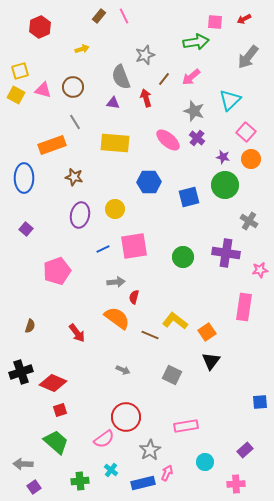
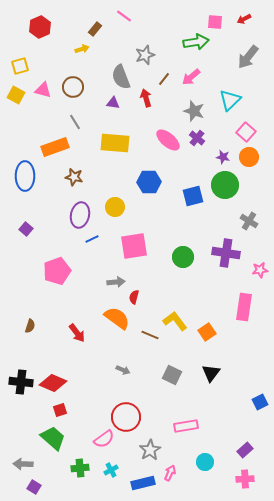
brown rectangle at (99, 16): moved 4 px left, 13 px down
pink line at (124, 16): rotated 28 degrees counterclockwise
yellow square at (20, 71): moved 5 px up
orange rectangle at (52, 145): moved 3 px right, 2 px down
orange circle at (251, 159): moved 2 px left, 2 px up
blue ellipse at (24, 178): moved 1 px right, 2 px up
blue square at (189, 197): moved 4 px right, 1 px up
yellow circle at (115, 209): moved 2 px up
blue line at (103, 249): moved 11 px left, 10 px up
yellow L-shape at (175, 321): rotated 15 degrees clockwise
black triangle at (211, 361): moved 12 px down
black cross at (21, 372): moved 10 px down; rotated 25 degrees clockwise
blue square at (260, 402): rotated 21 degrees counterclockwise
green trapezoid at (56, 442): moved 3 px left, 4 px up
cyan cross at (111, 470): rotated 24 degrees clockwise
pink arrow at (167, 473): moved 3 px right
green cross at (80, 481): moved 13 px up
pink cross at (236, 484): moved 9 px right, 5 px up
purple square at (34, 487): rotated 24 degrees counterclockwise
